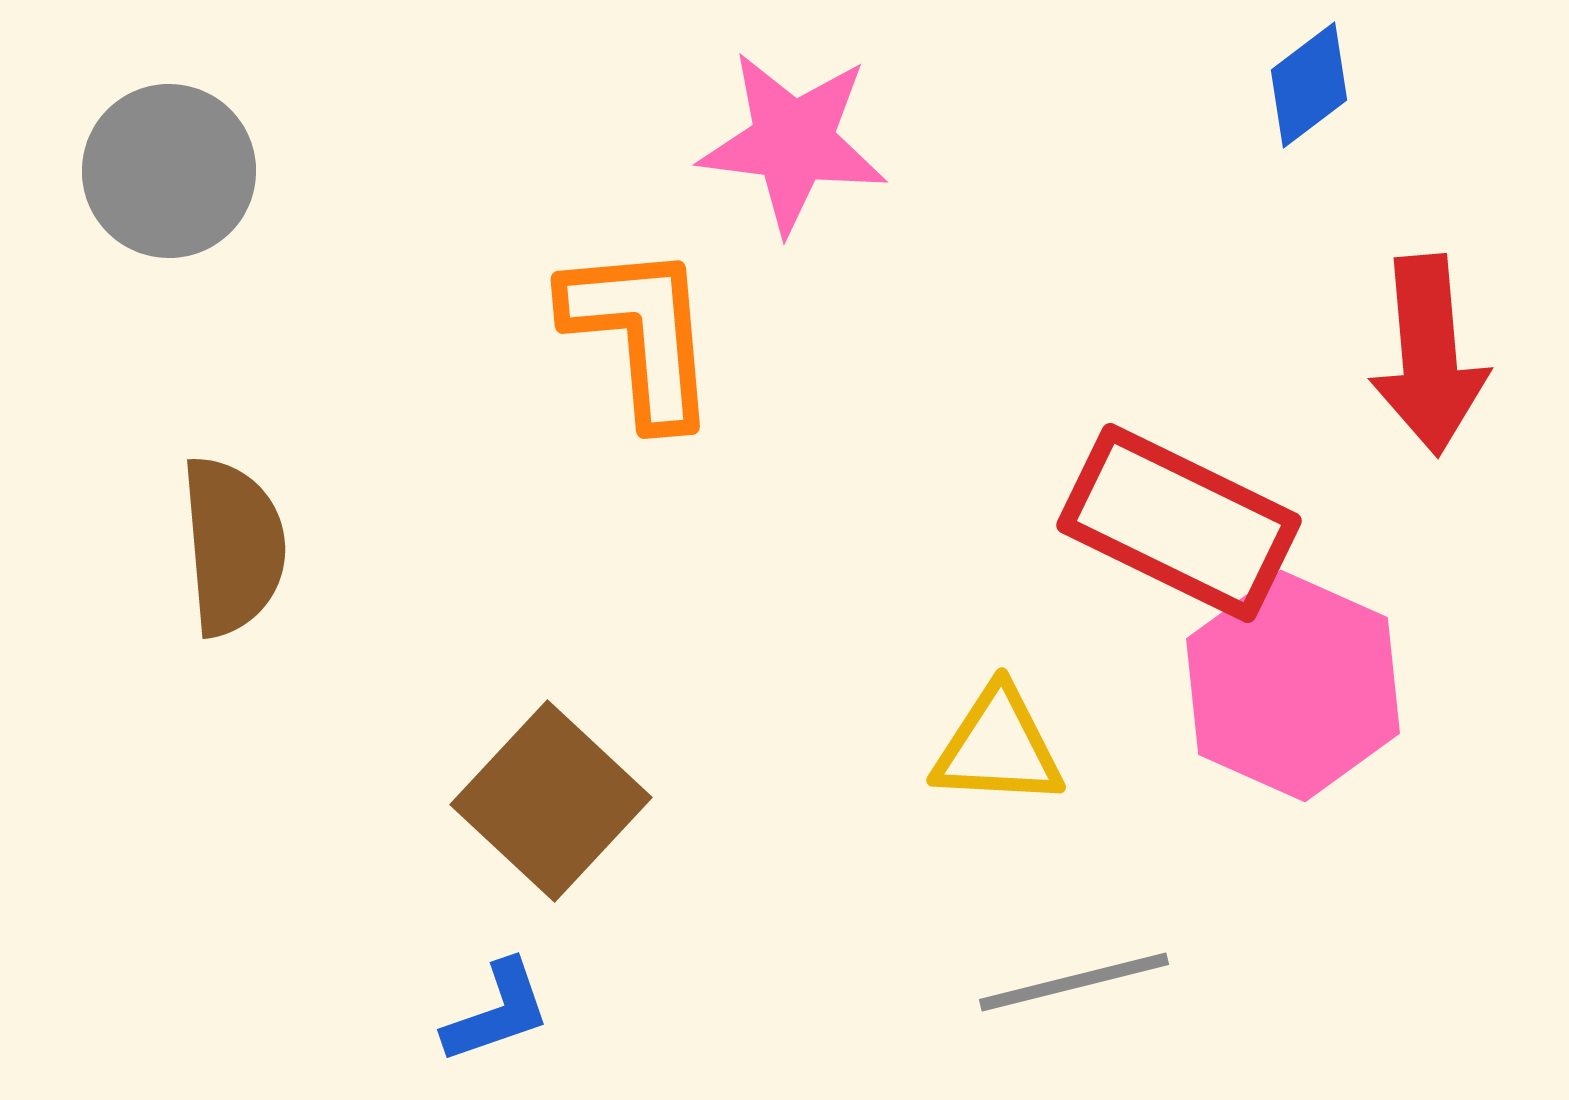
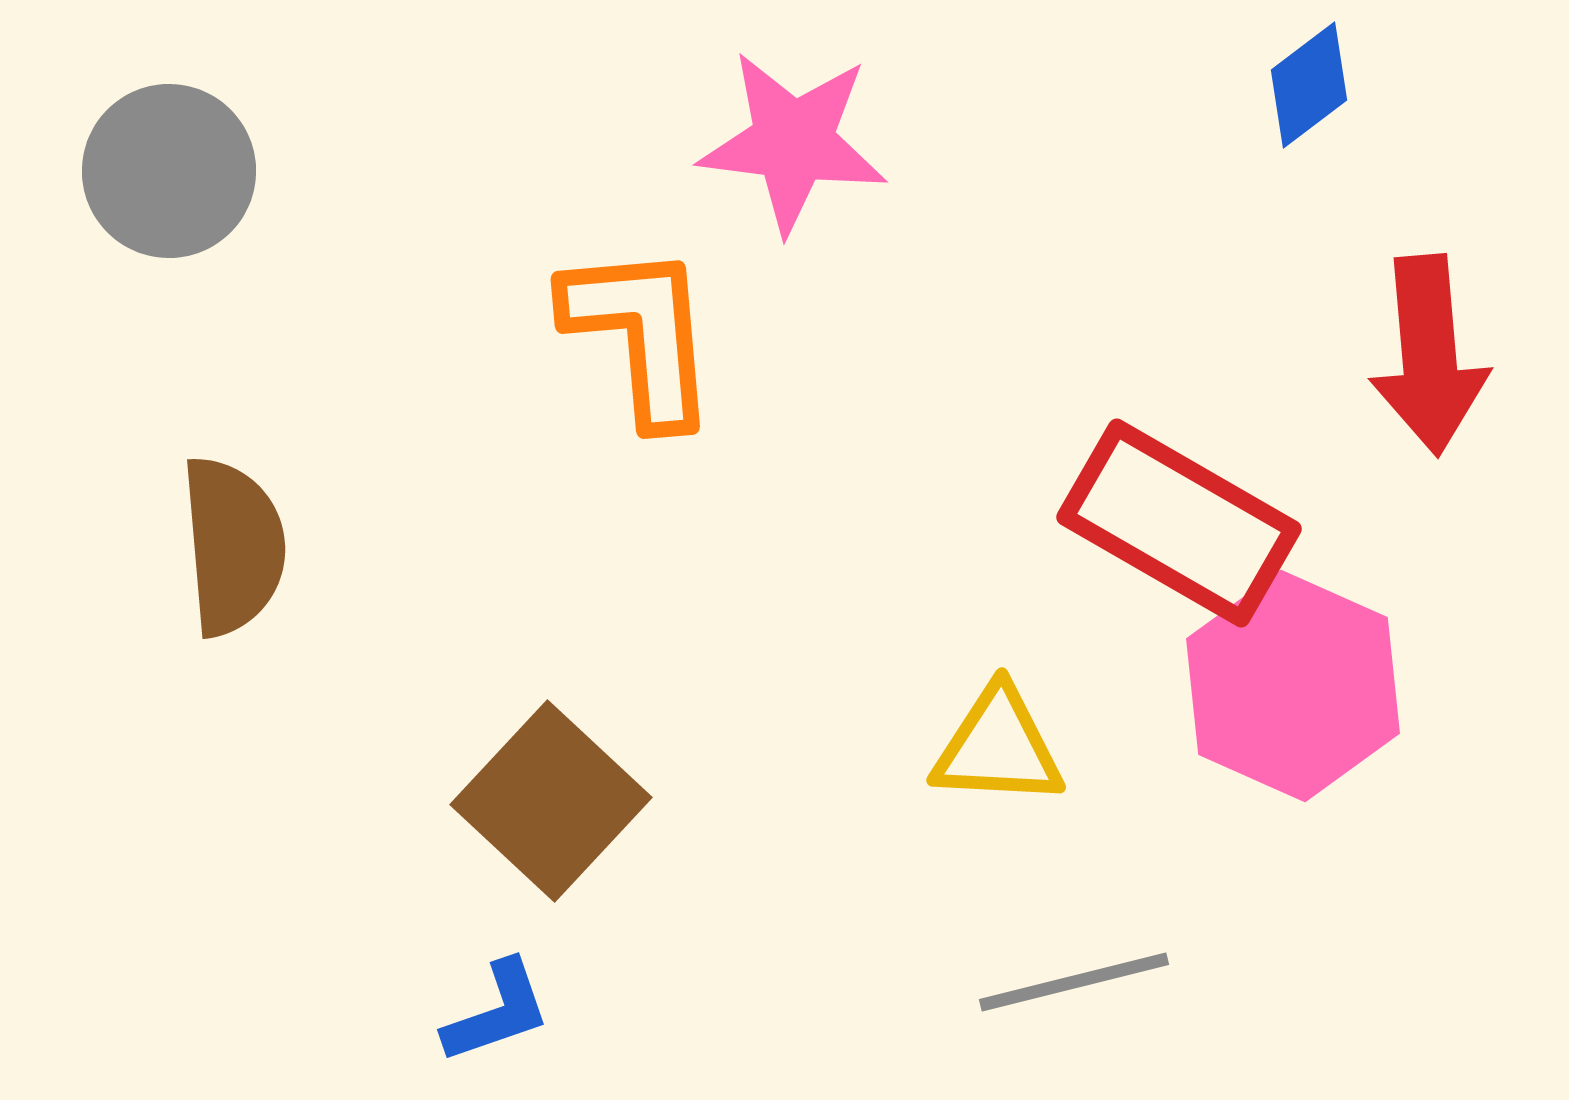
red rectangle: rotated 4 degrees clockwise
